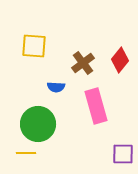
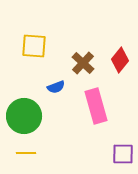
brown cross: rotated 10 degrees counterclockwise
blue semicircle: rotated 24 degrees counterclockwise
green circle: moved 14 px left, 8 px up
